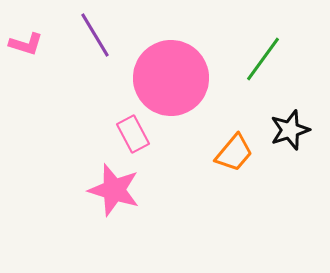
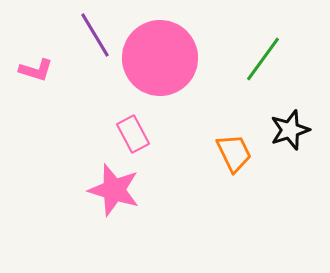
pink L-shape: moved 10 px right, 26 px down
pink circle: moved 11 px left, 20 px up
orange trapezoid: rotated 66 degrees counterclockwise
